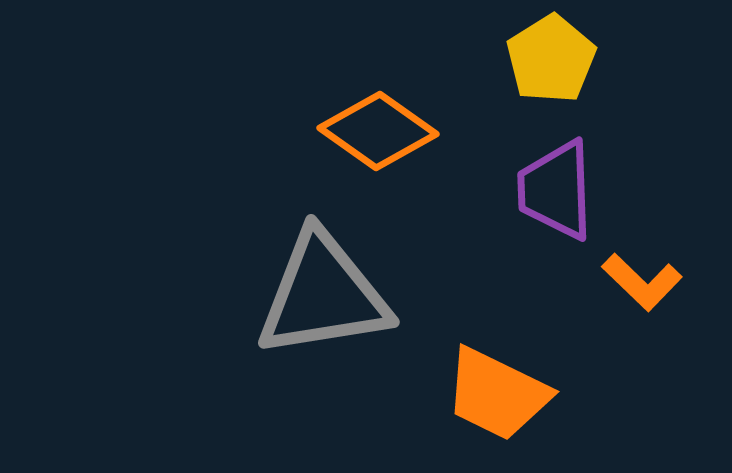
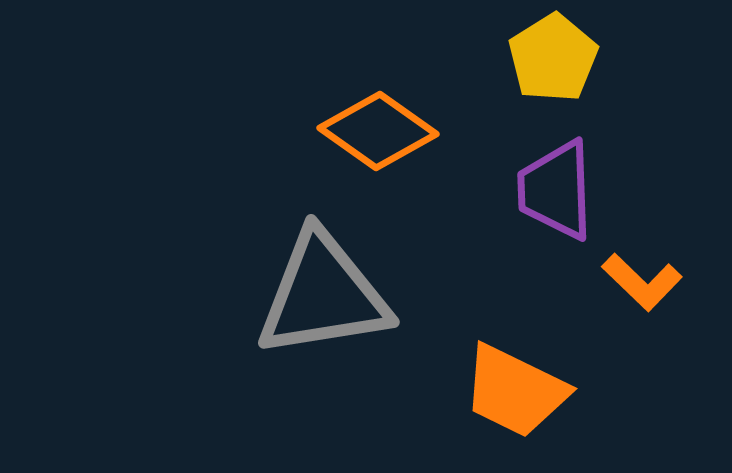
yellow pentagon: moved 2 px right, 1 px up
orange trapezoid: moved 18 px right, 3 px up
